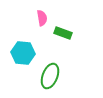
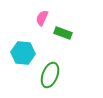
pink semicircle: rotated 147 degrees counterclockwise
green ellipse: moved 1 px up
